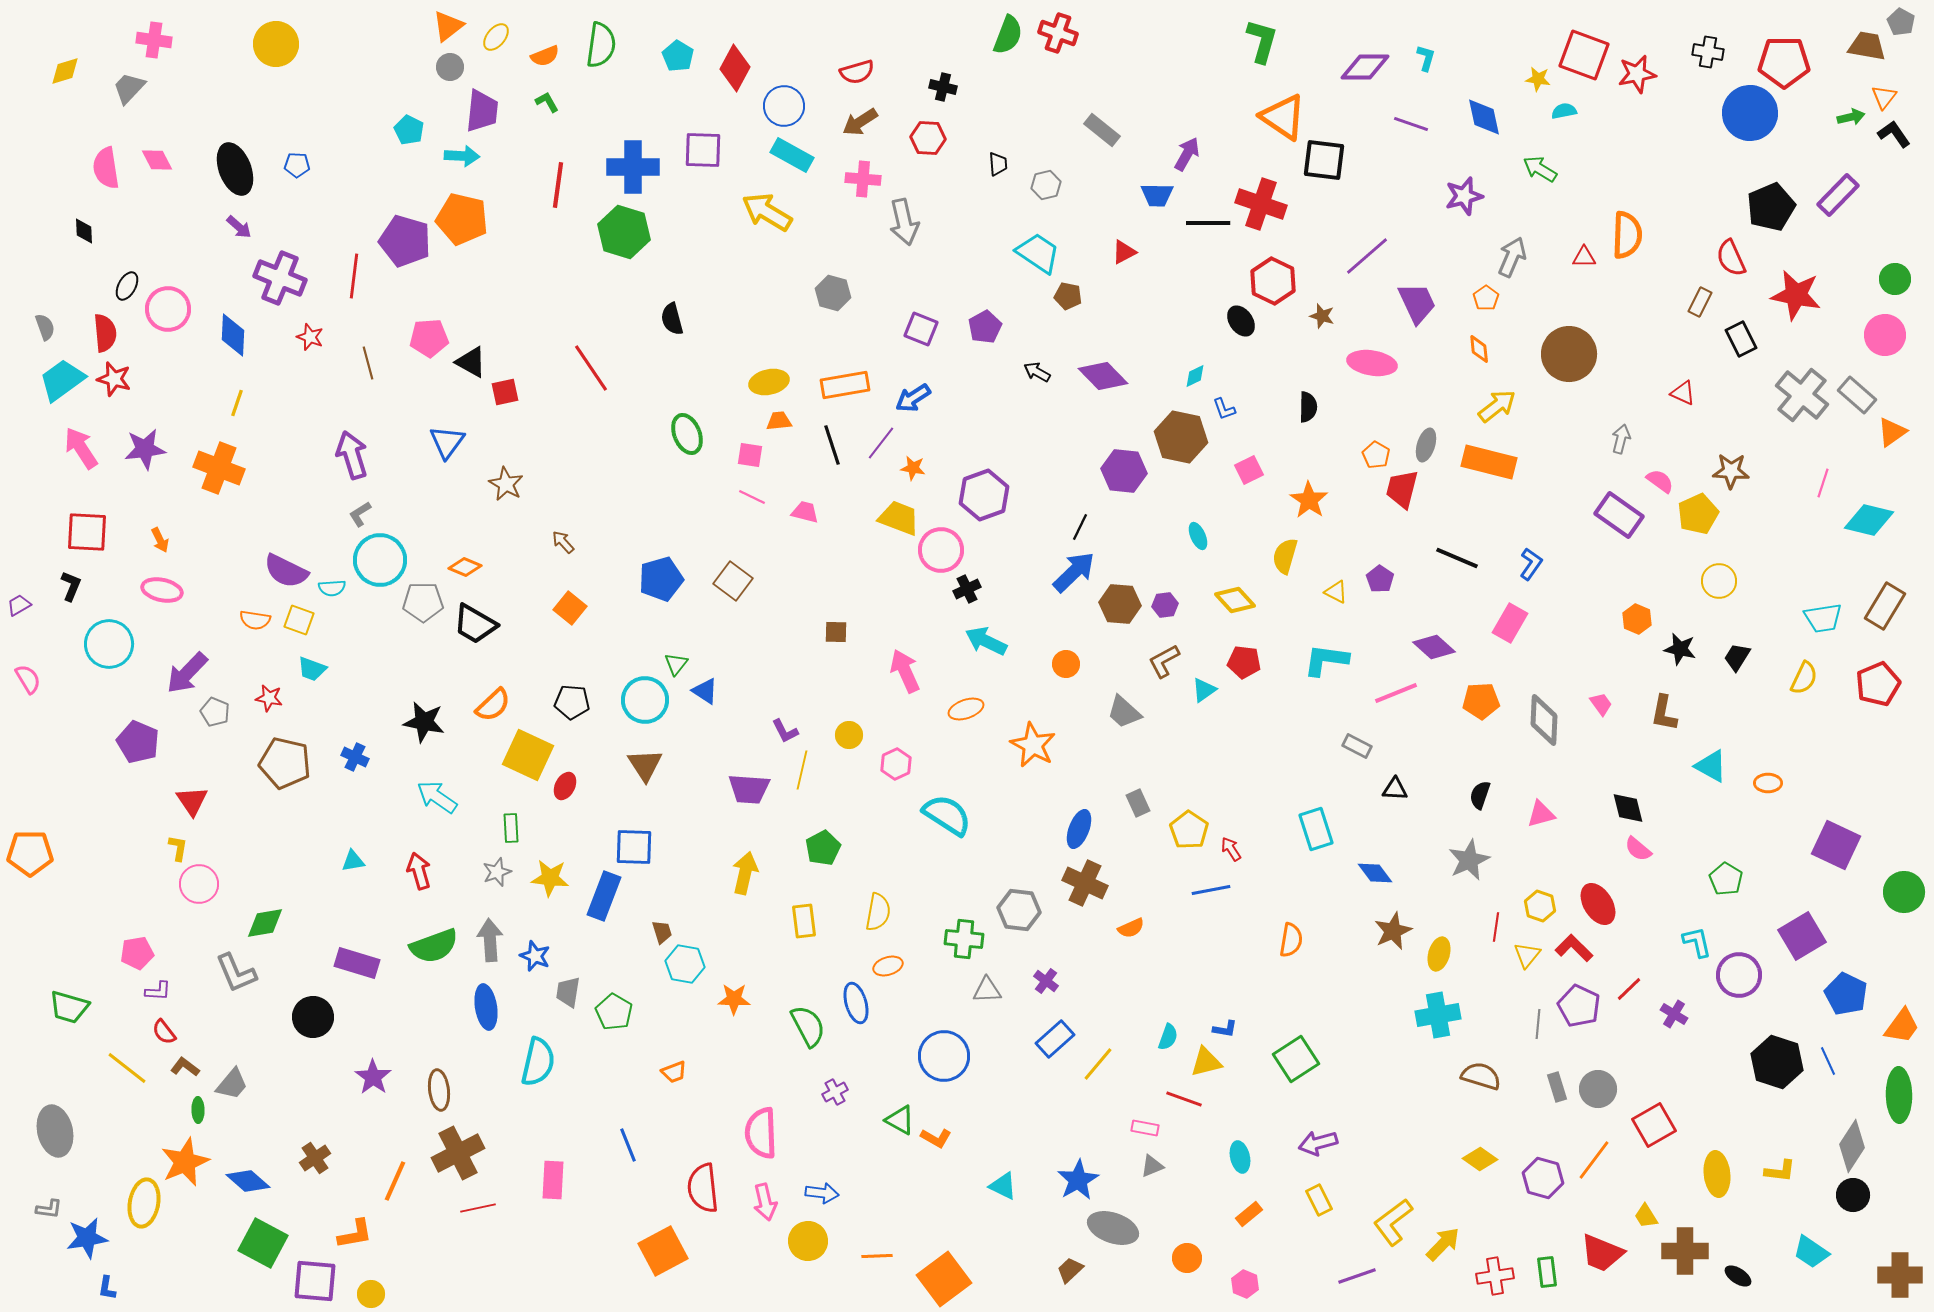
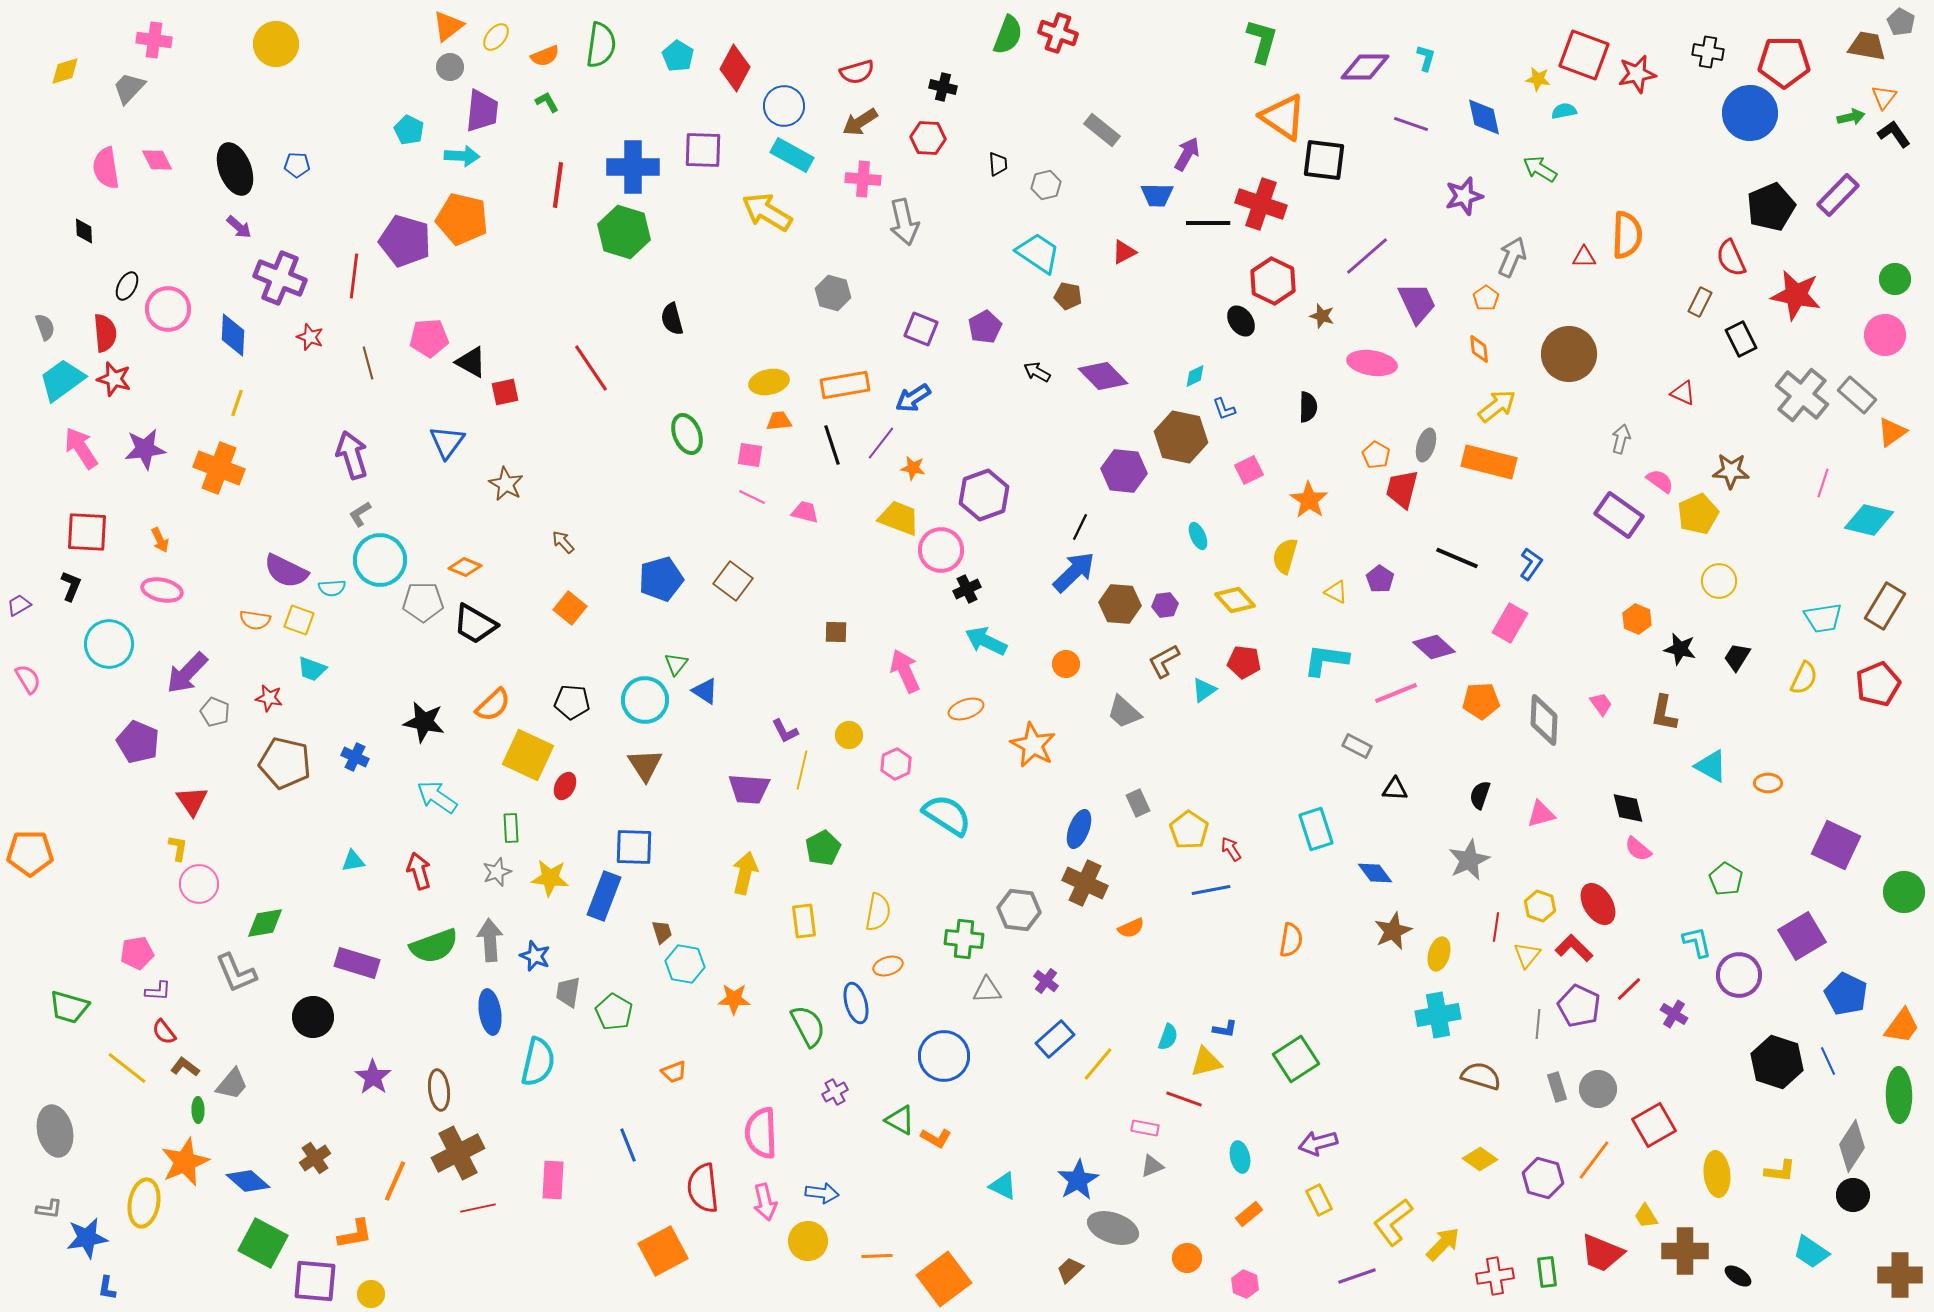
blue ellipse at (486, 1007): moved 4 px right, 5 px down
